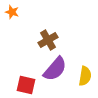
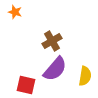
orange star: moved 3 px right
brown cross: moved 4 px right, 1 px down
